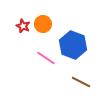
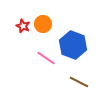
brown line: moved 2 px left
